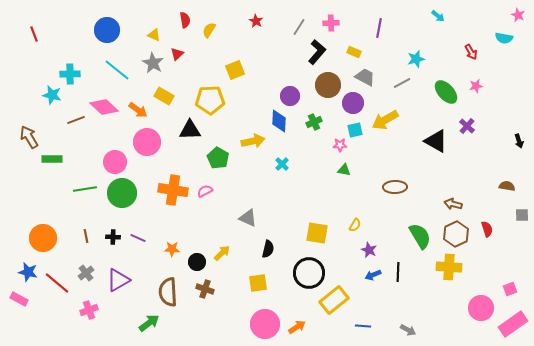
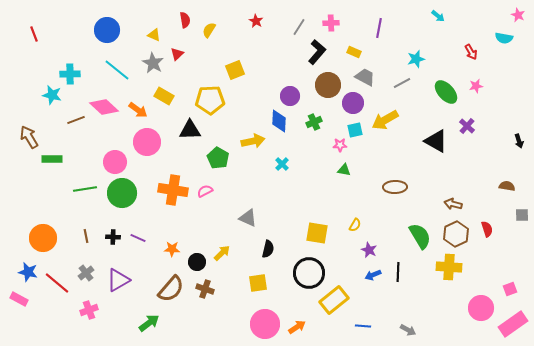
brown semicircle at (168, 292): moved 3 px right, 3 px up; rotated 136 degrees counterclockwise
